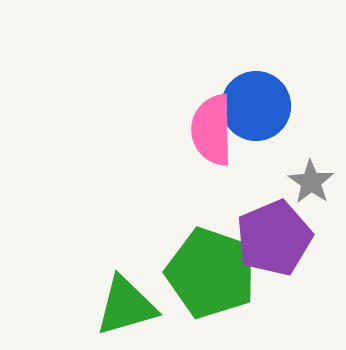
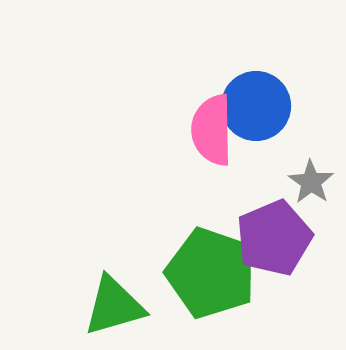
green triangle: moved 12 px left
